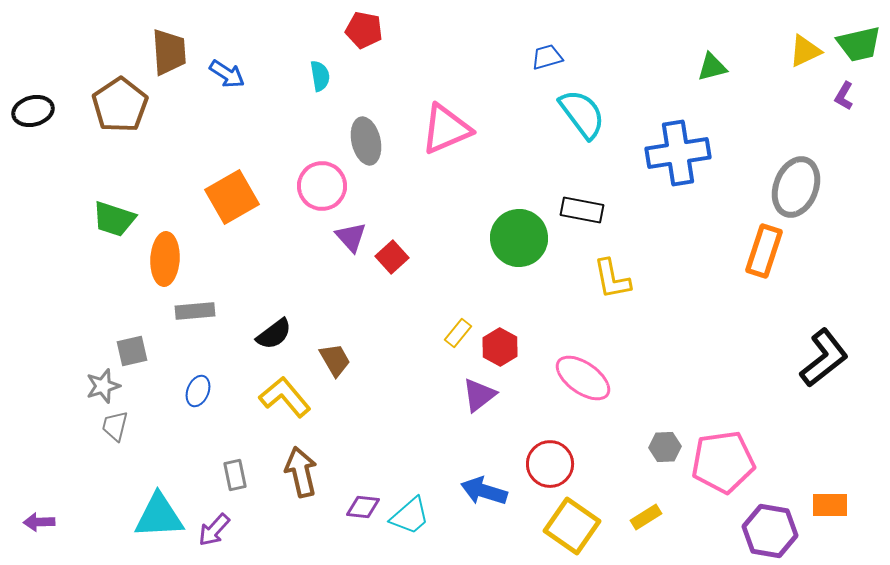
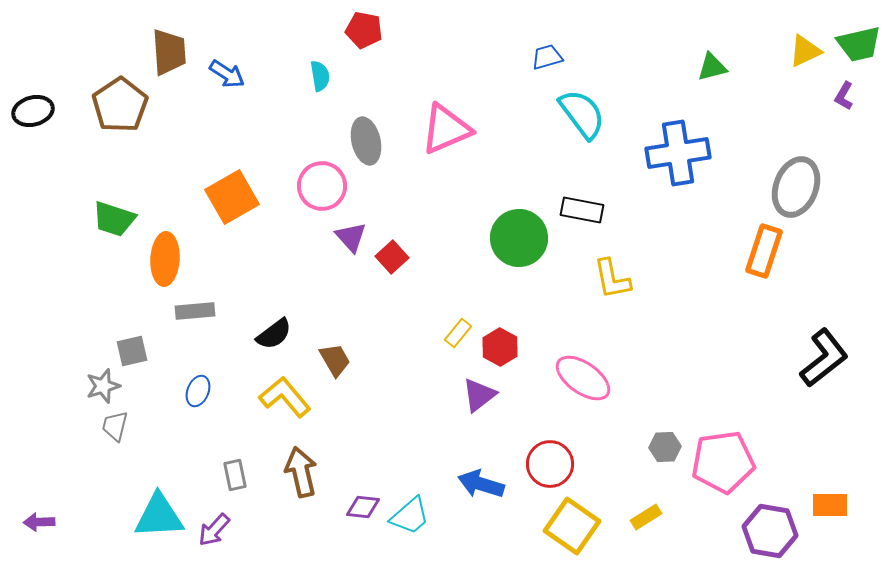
blue arrow at (484, 491): moved 3 px left, 7 px up
